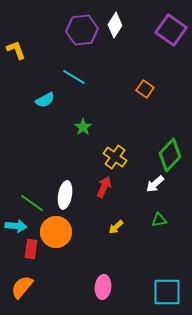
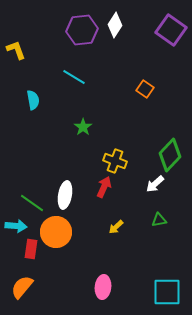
cyan semicircle: moved 12 px left; rotated 72 degrees counterclockwise
yellow cross: moved 4 px down; rotated 15 degrees counterclockwise
